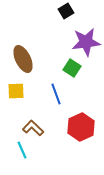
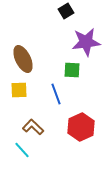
green square: moved 2 px down; rotated 30 degrees counterclockwise
yellow square: moved 3 px right, 1 px up
brown L-shape: moved 1 px up
cyan line: rotated 18 degrees counterclockwise
